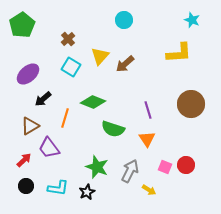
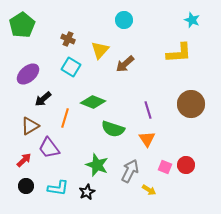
brown cross: rotated 24 degrees counterclockwise
yellow triangle: moved 6 px up
green star: moved 2 px up
